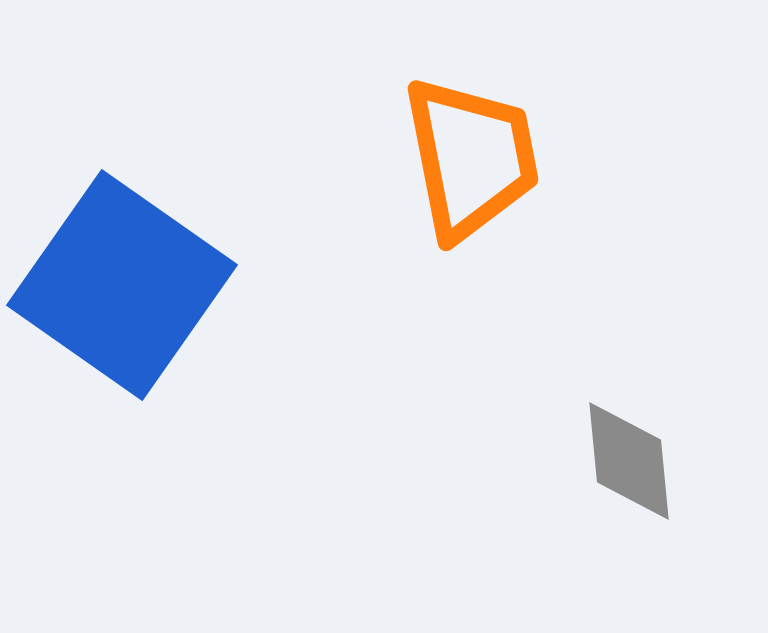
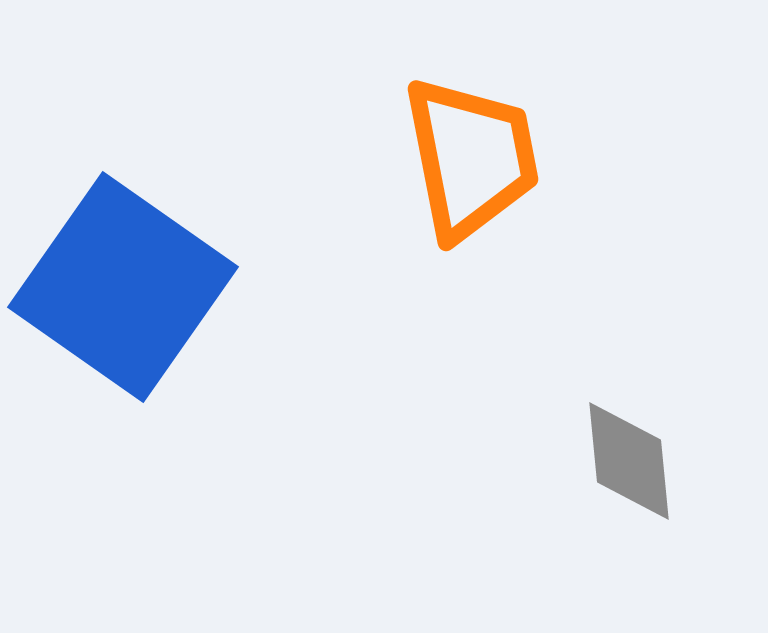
blue square: moved 1 px right, 2 px down
